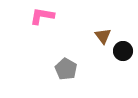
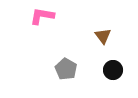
black circle: moved 10 px left, 19 px down
